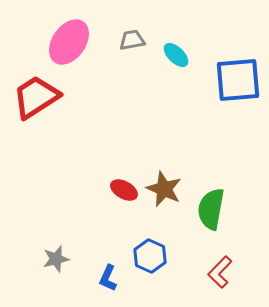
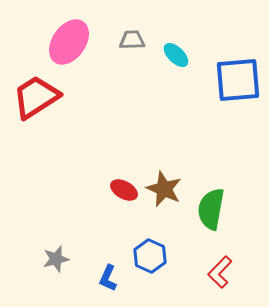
gray trapezoid: rotated 8 degrees clockwise
